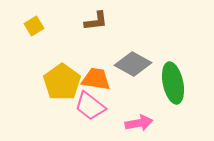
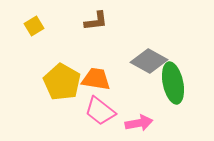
gray diamond: moved 16 px right, 3 px up
yellow pentagon: rotated 6 degrees counterclockwise
pink trapezoid: moved 10 px right, 5 px down
